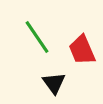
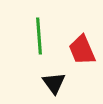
green line: moved 2 px right, 1 px up; rotated 30 degrees clockwise
